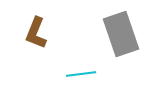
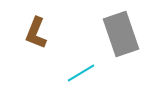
cyan line: moved 1 px up; rotated 24 degrees counterclockwise
